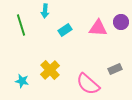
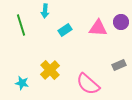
gray rectangle: moved 4 px right, 4 px up
cyan star: moved 2 px down
